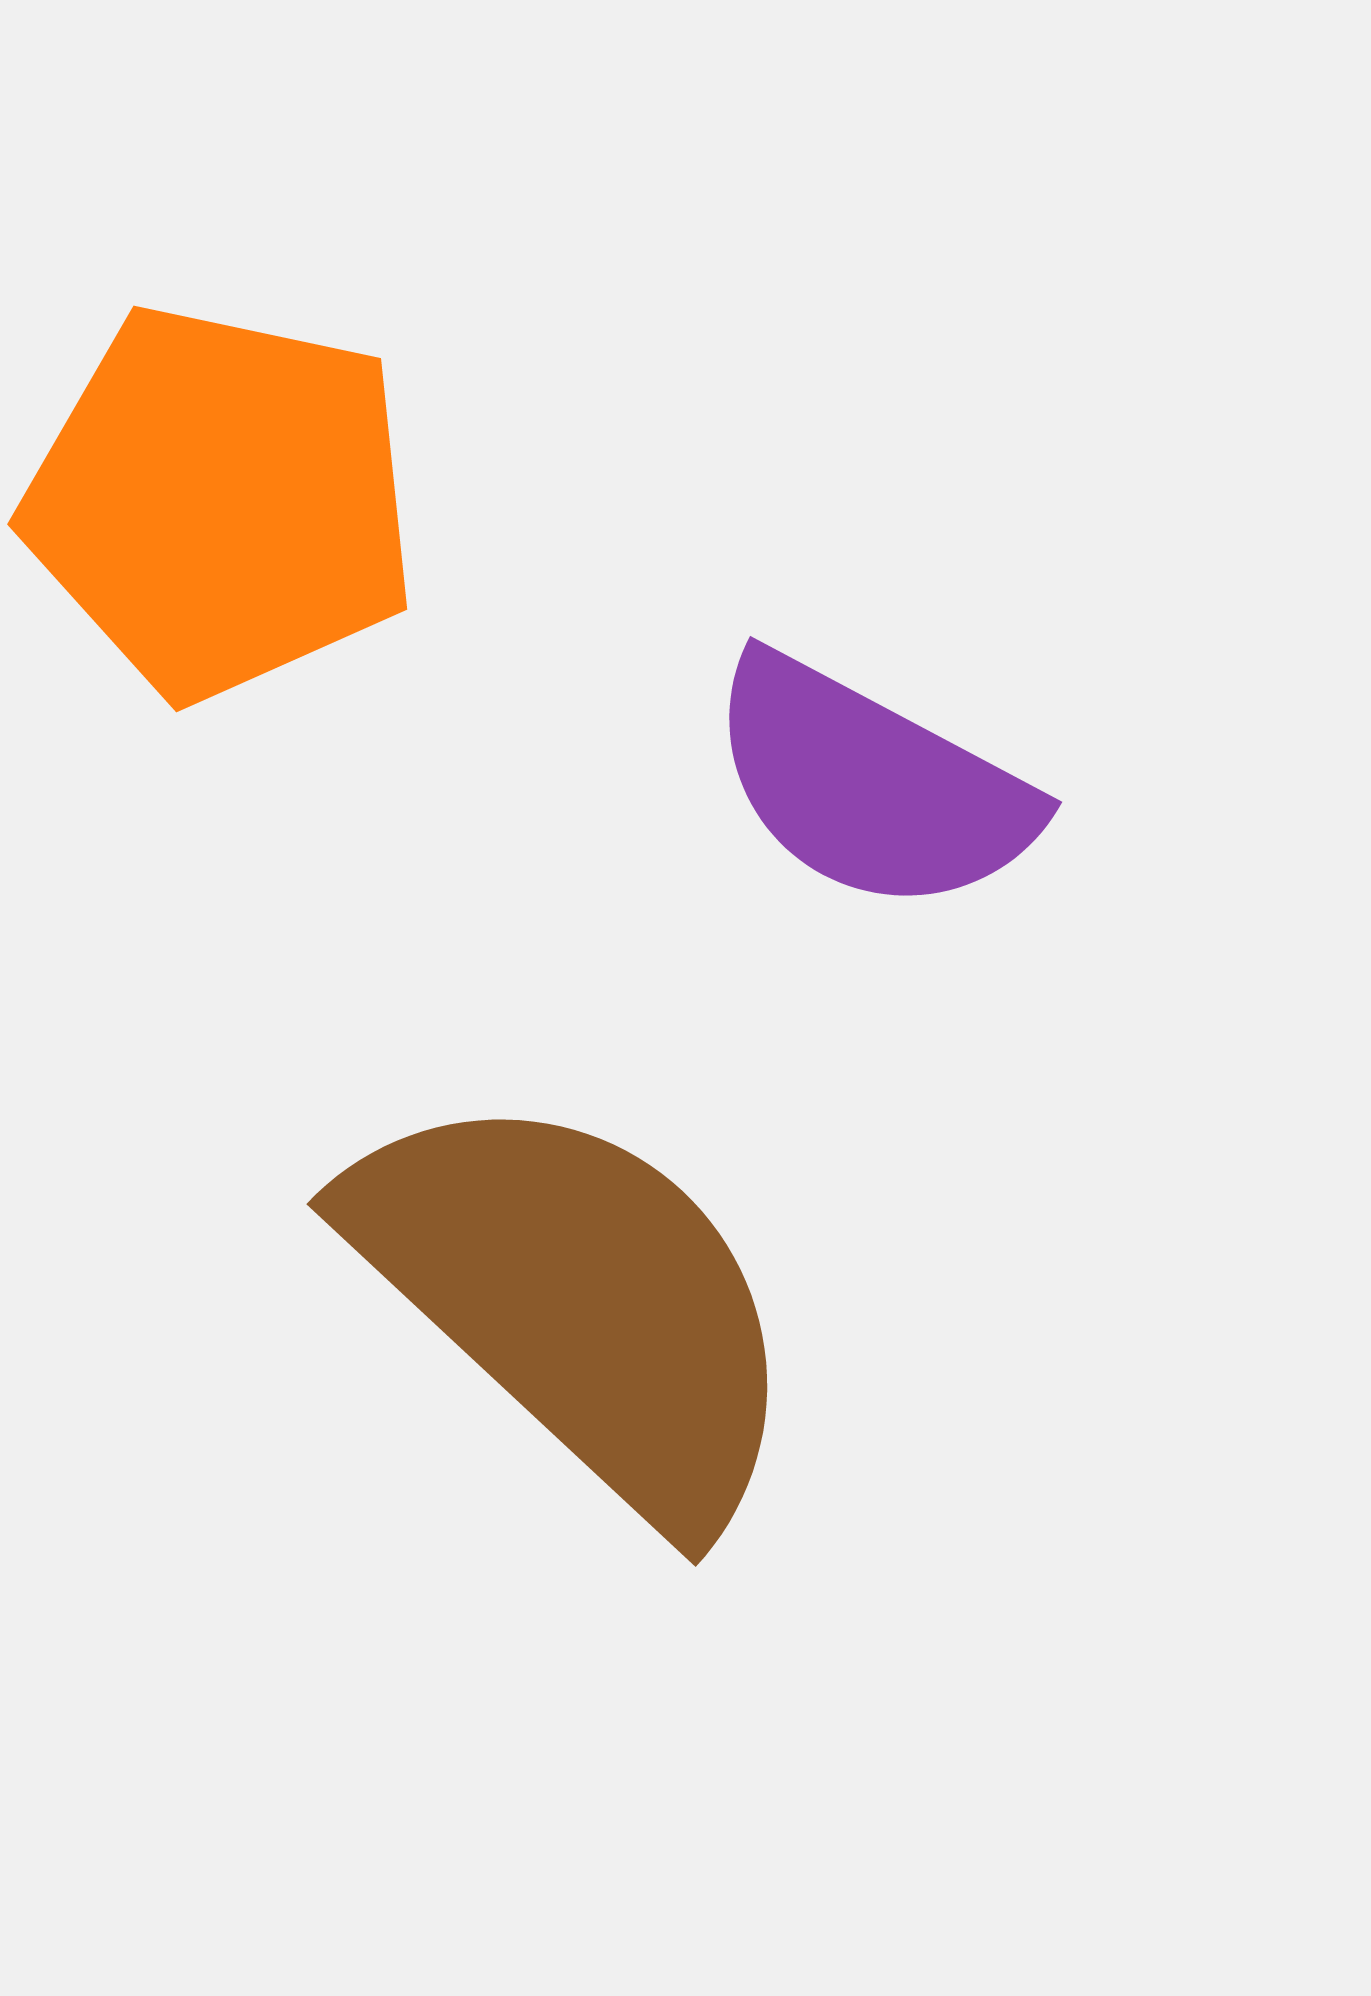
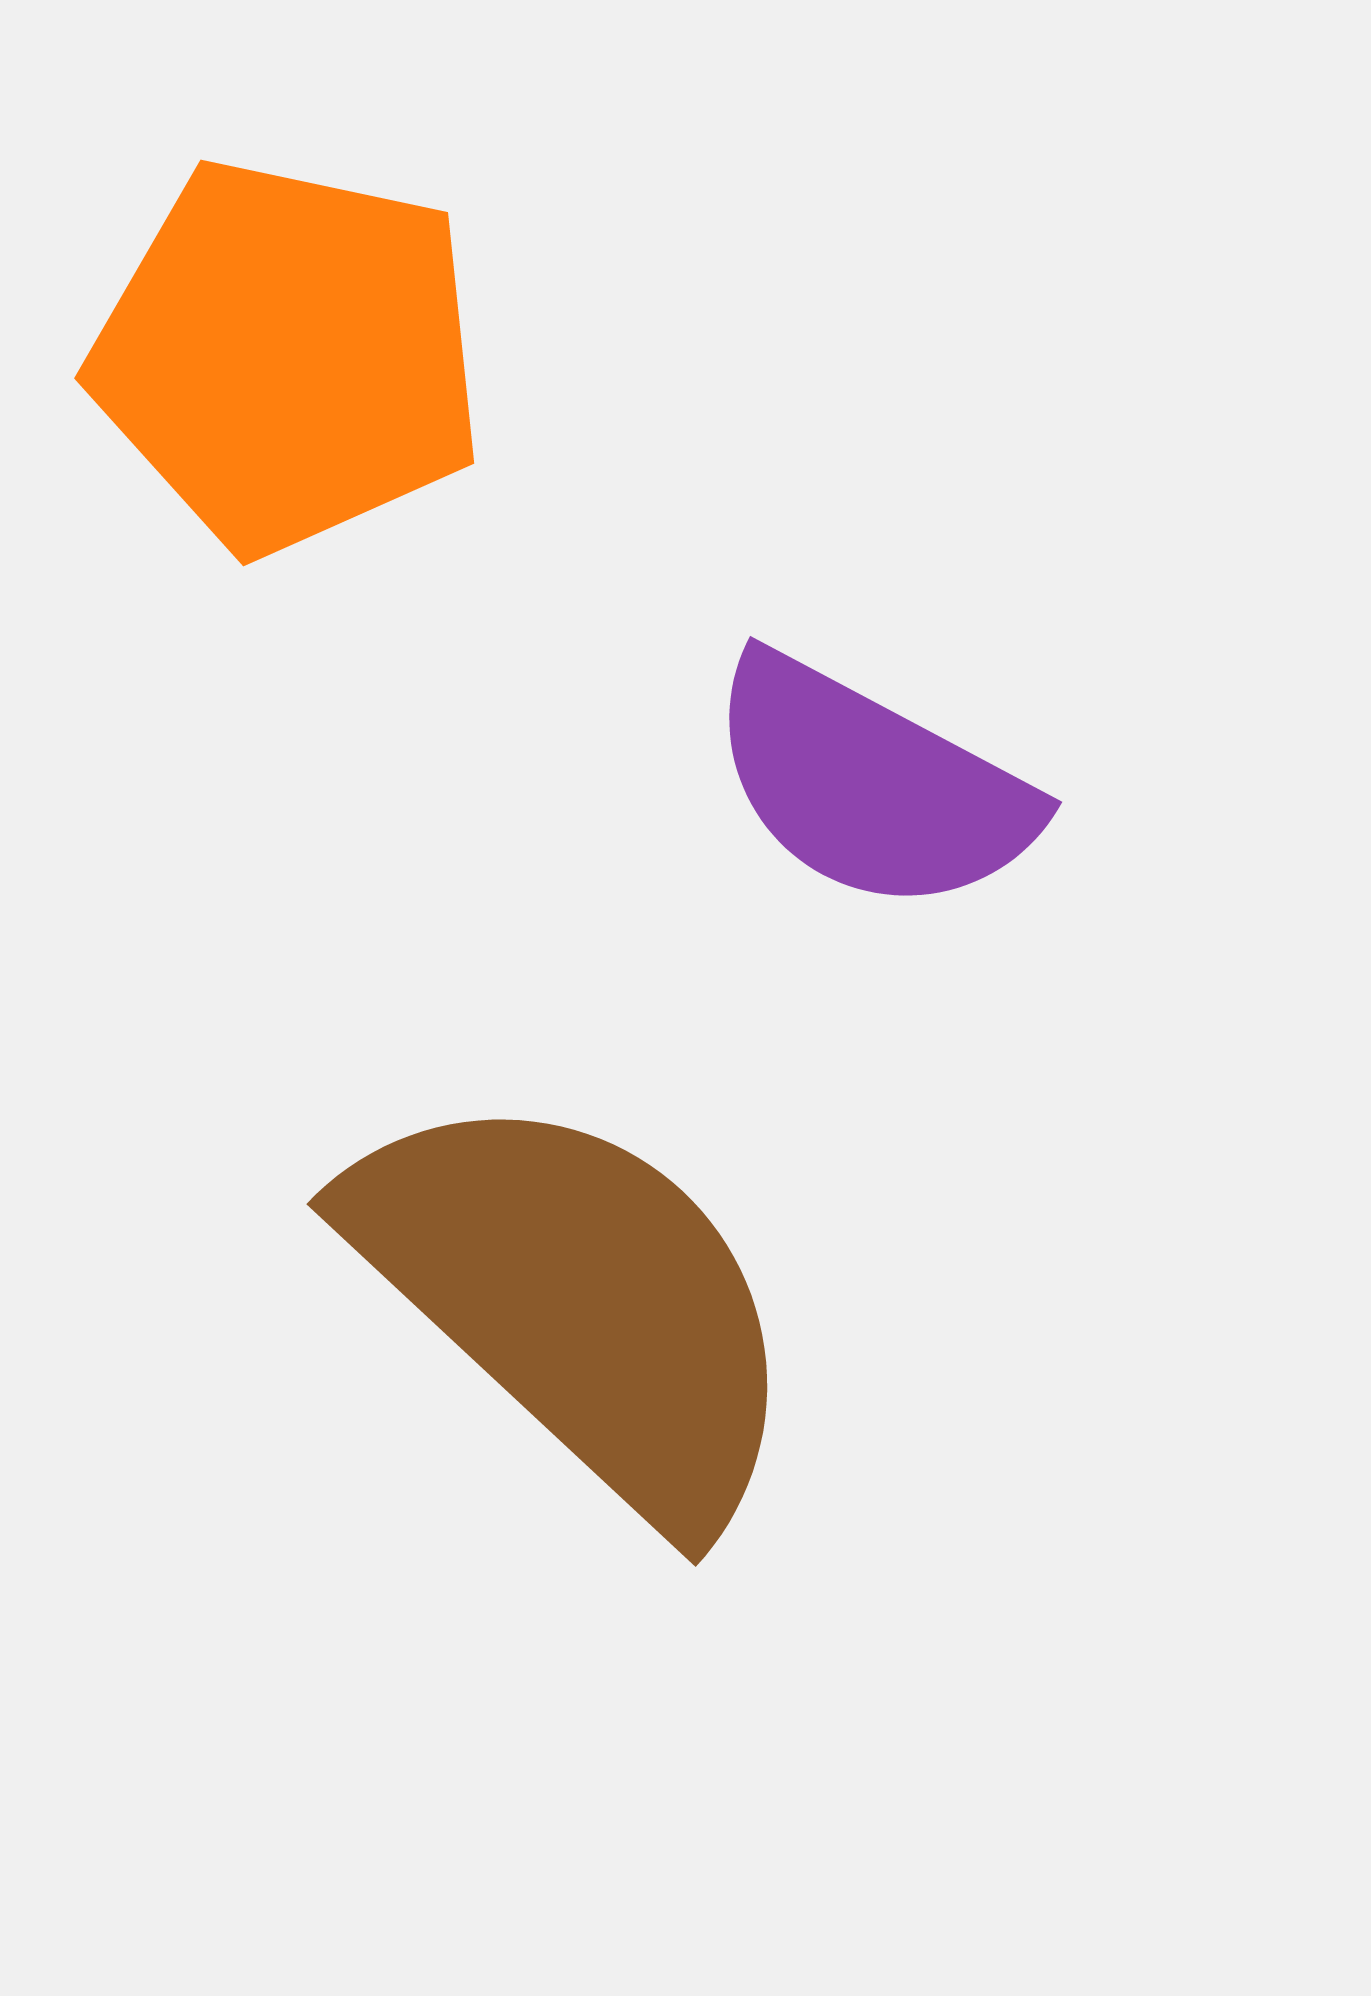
orange pentagon: moved 67 px right, 146 px up
